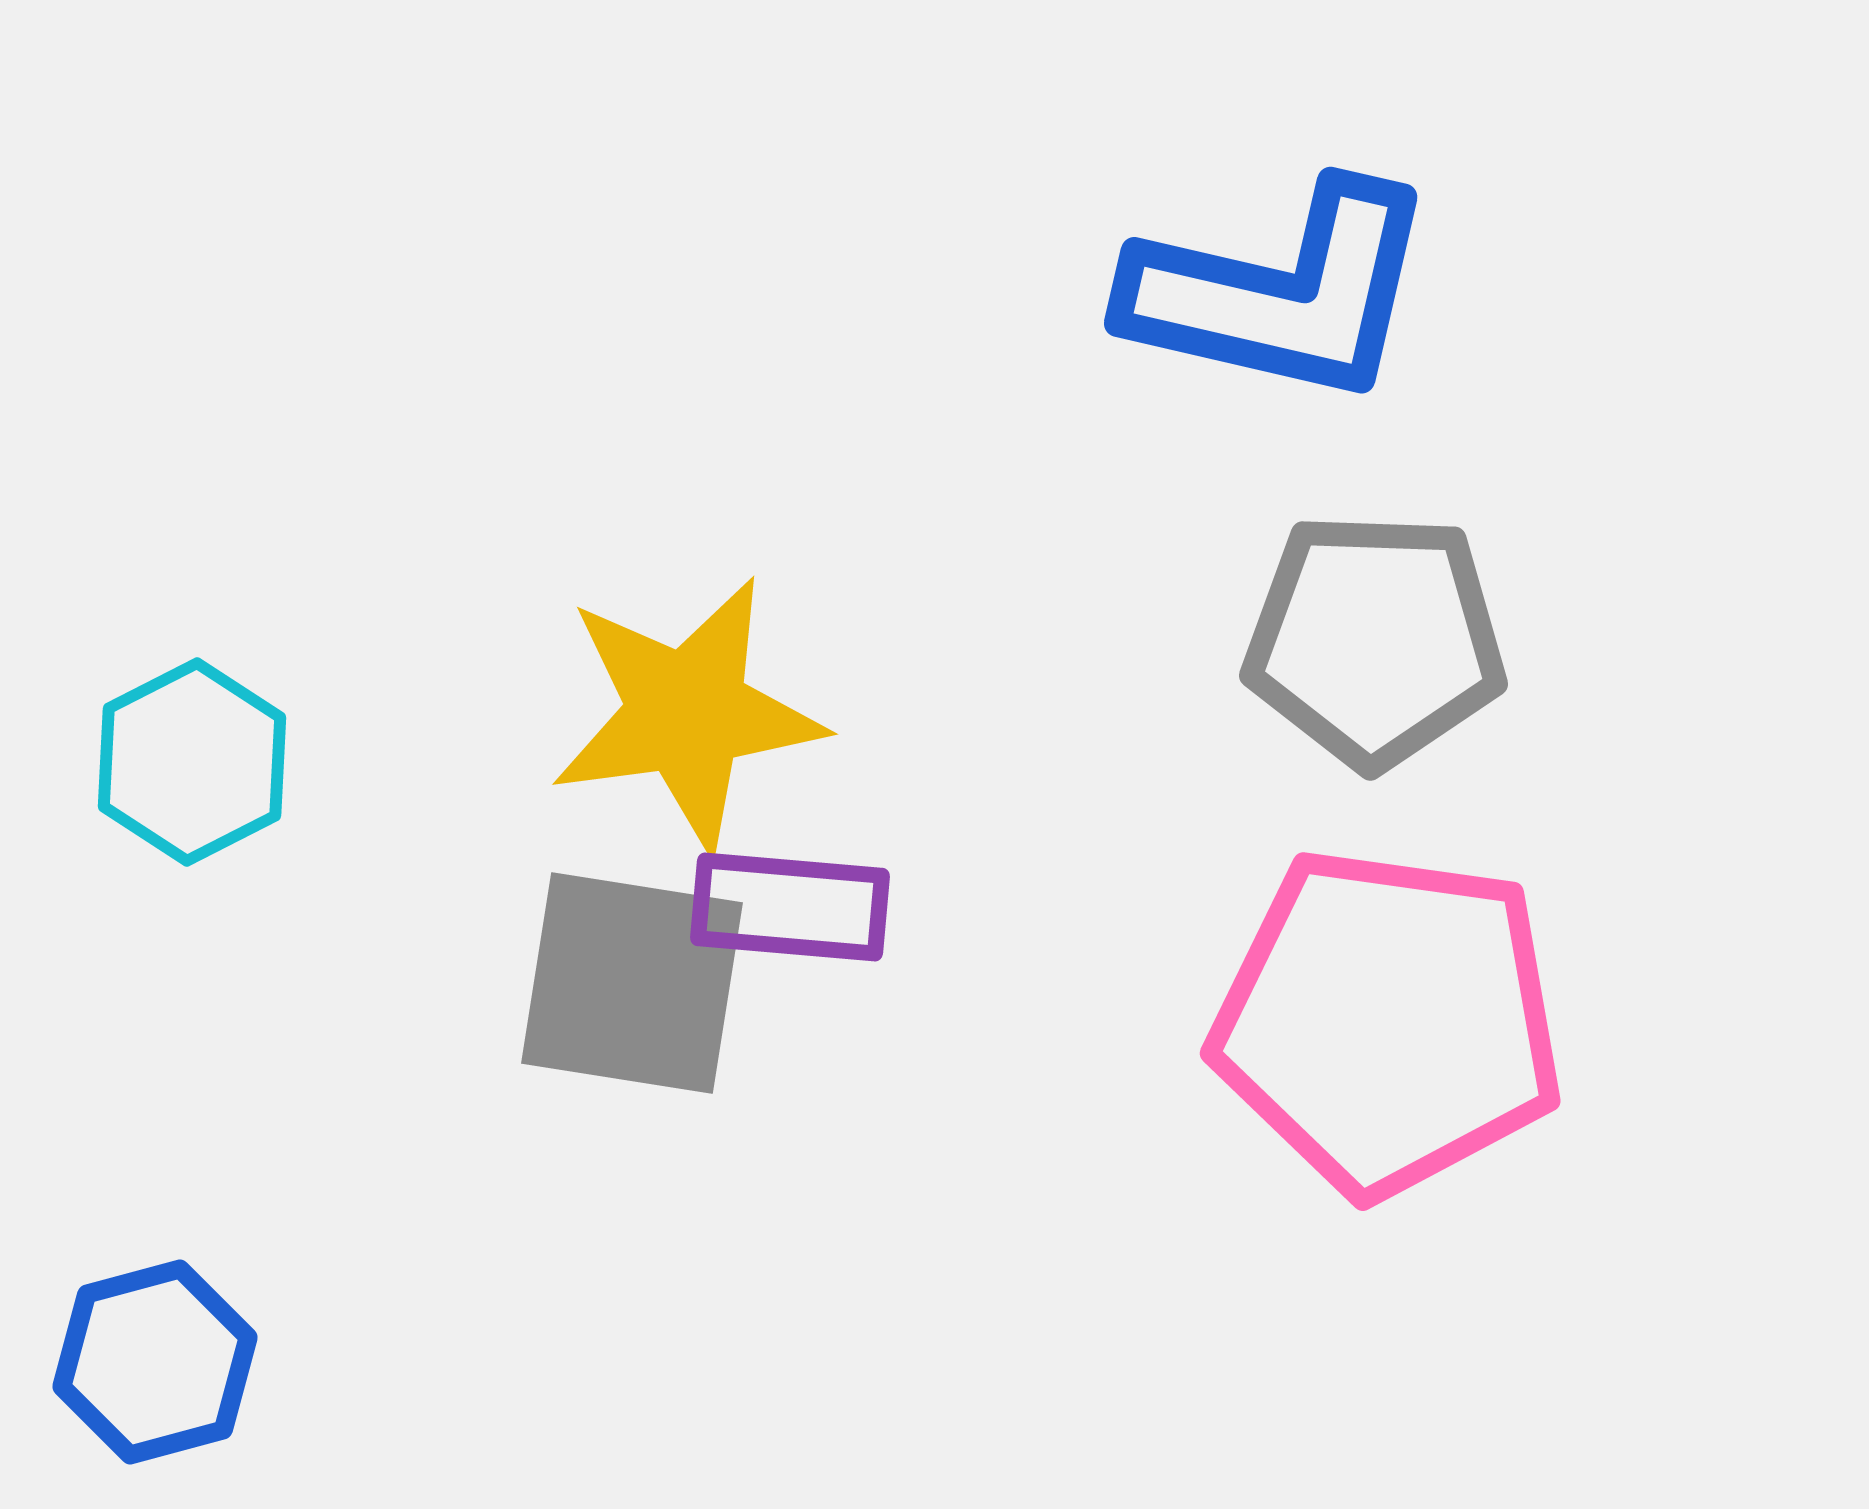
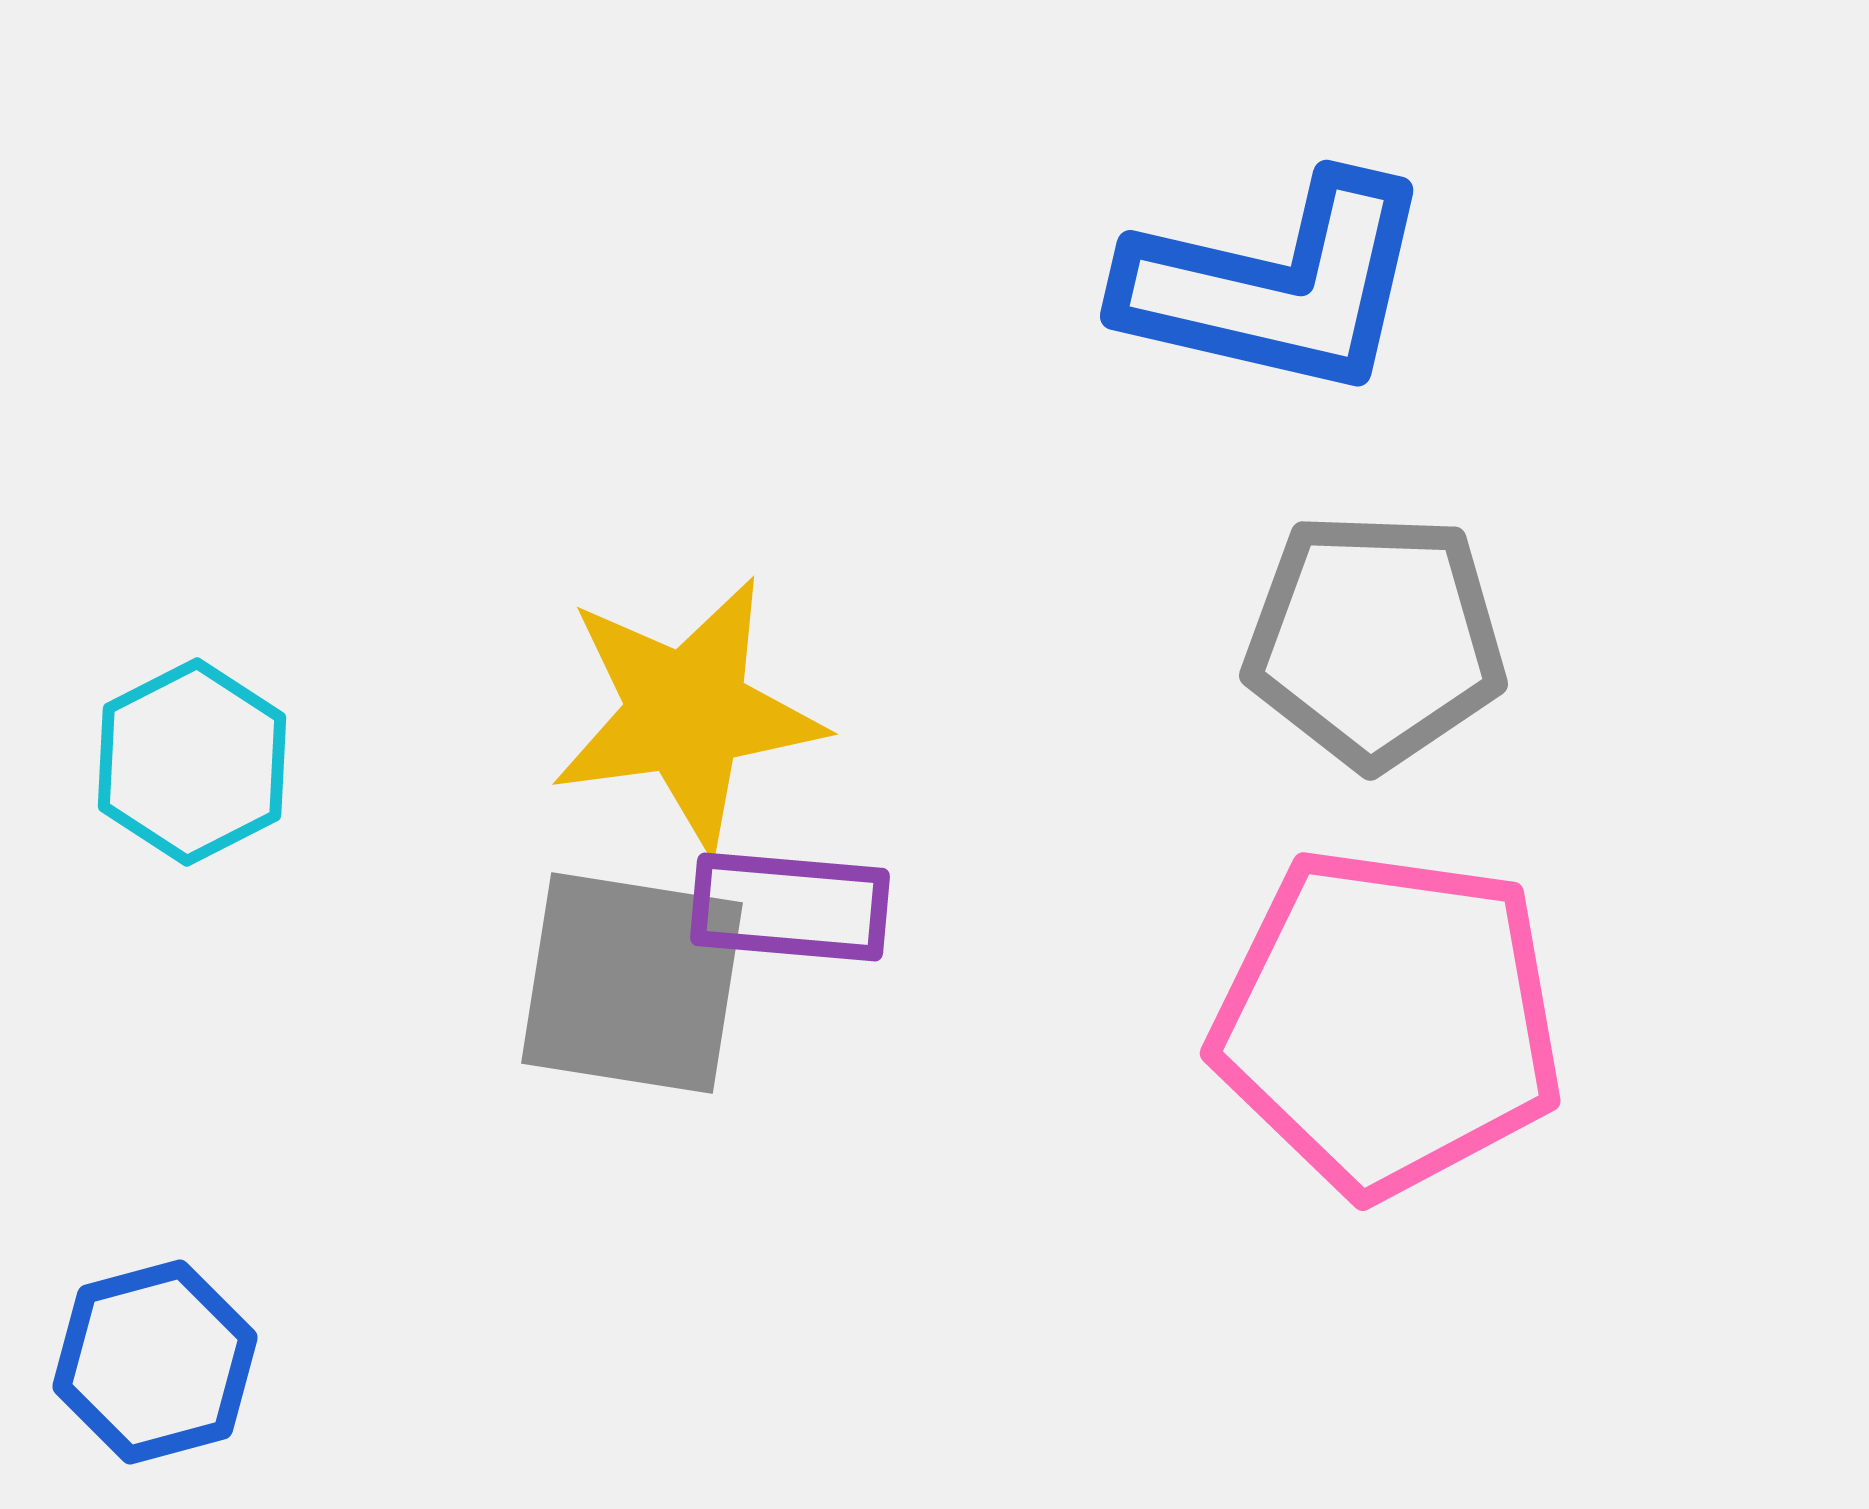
blue L-shape: moved 4 px left, 7 px up
